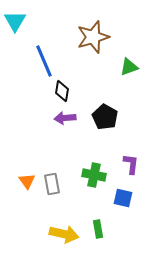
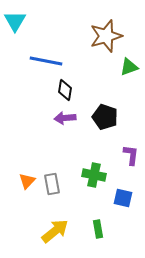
brown star: moved 13 px right, 1 px up
blue line: moved 2 px right; rotated 56 degrees counterclockwise
black diamond: moved 3 px right, 1 px up
black pentagon: rotated 10 degrees counterclockwise
purple L-shape: moved 9 px up
orange triangle: rotated 18 degrees clockwise
yellow arrow: moved 9 px left, 3 px up; rotated 52 degrees counterclockwise
